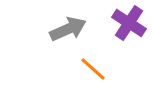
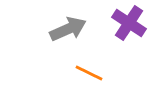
orange line: moved 4 px left, 4 px down; rotated 16 degrees counterclockwise
